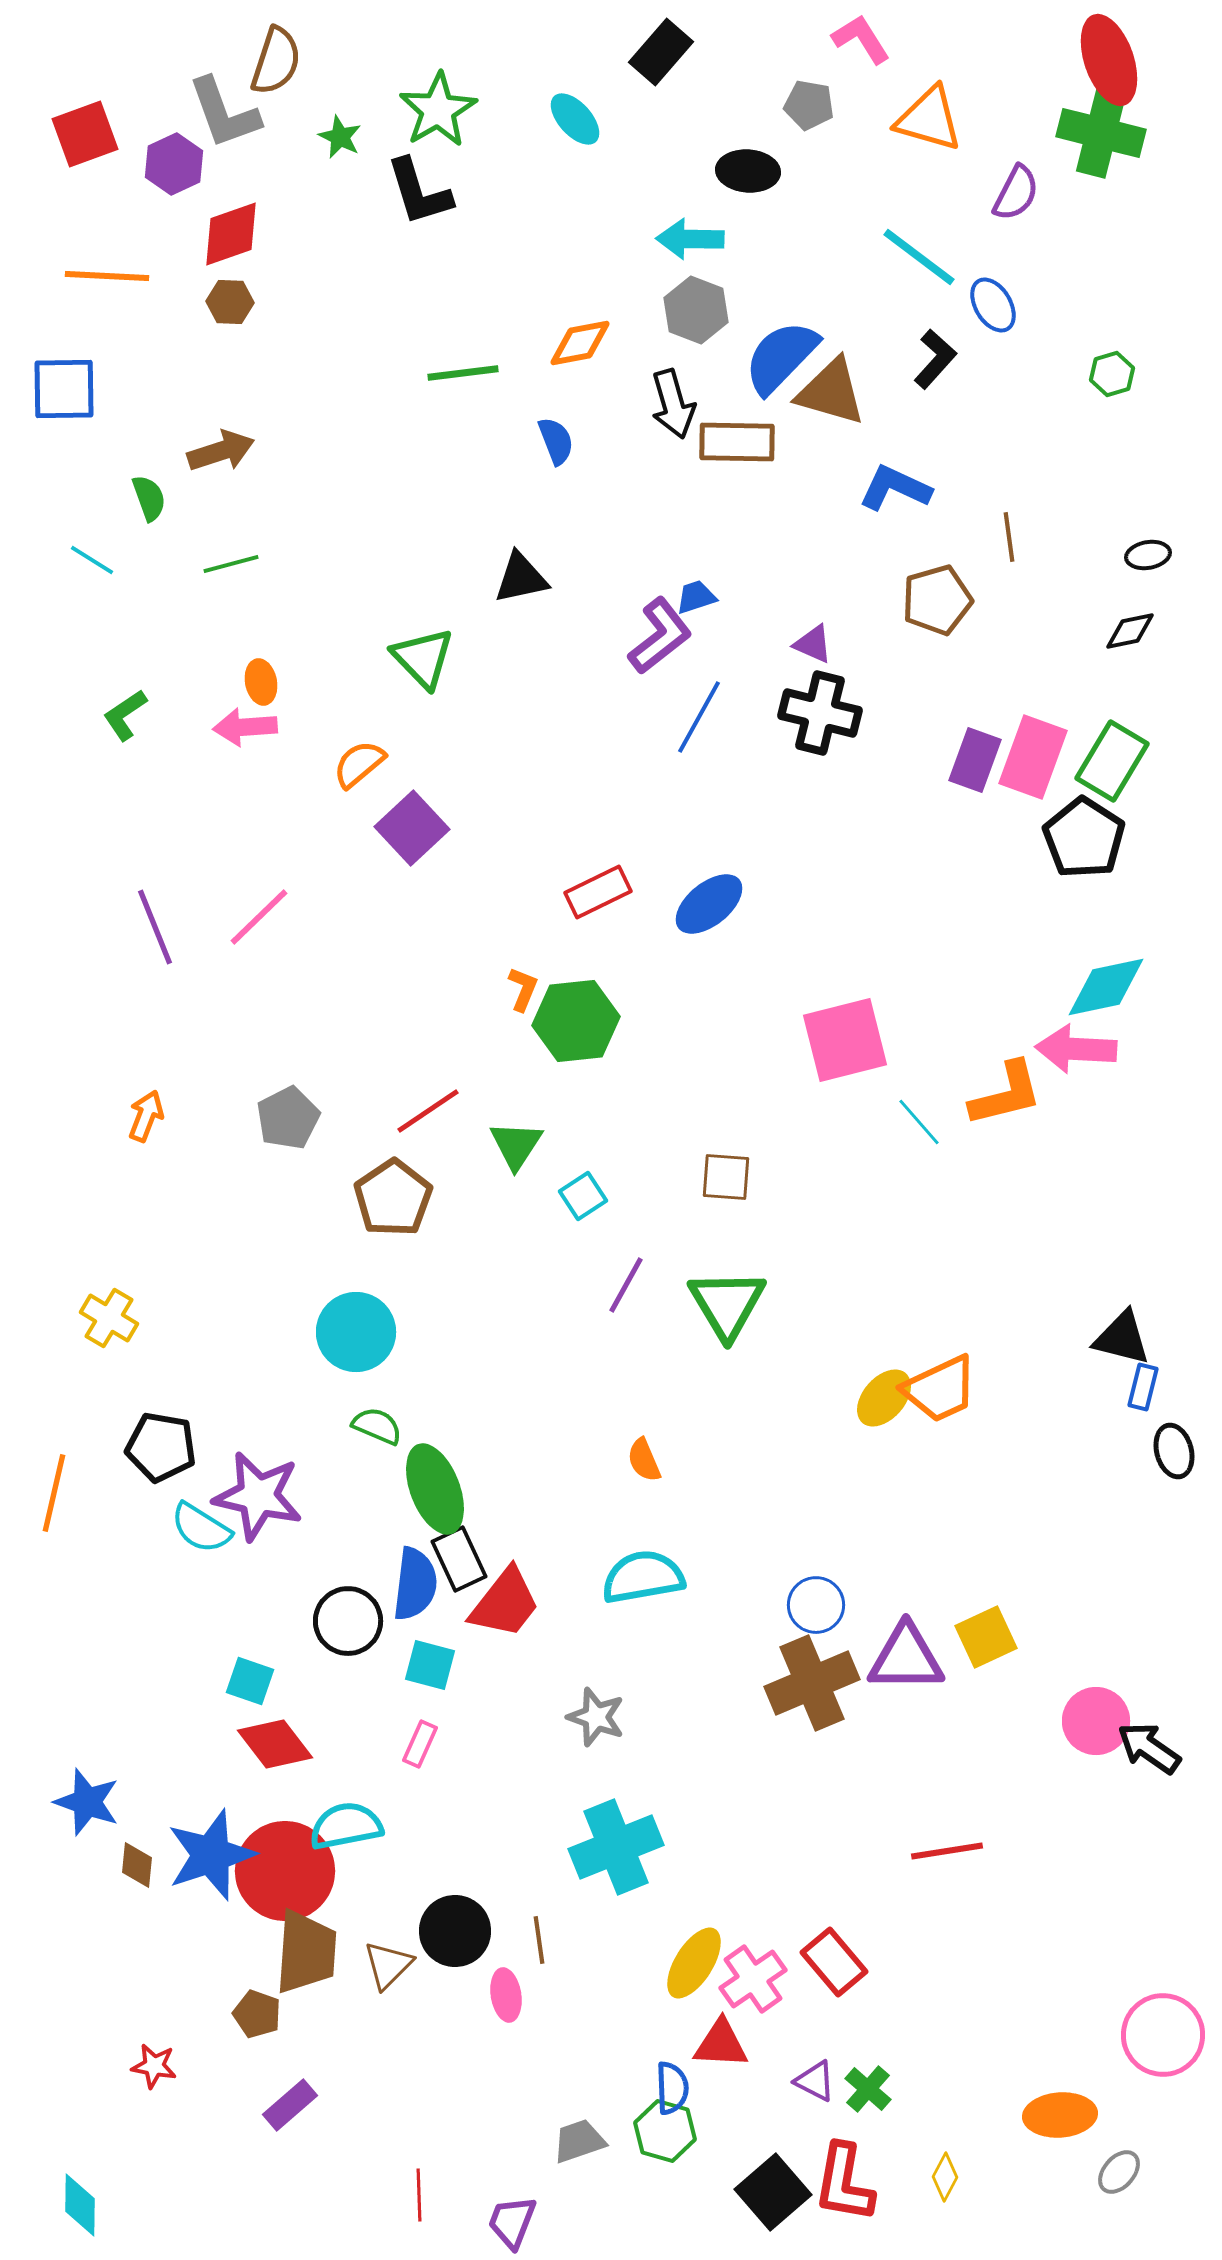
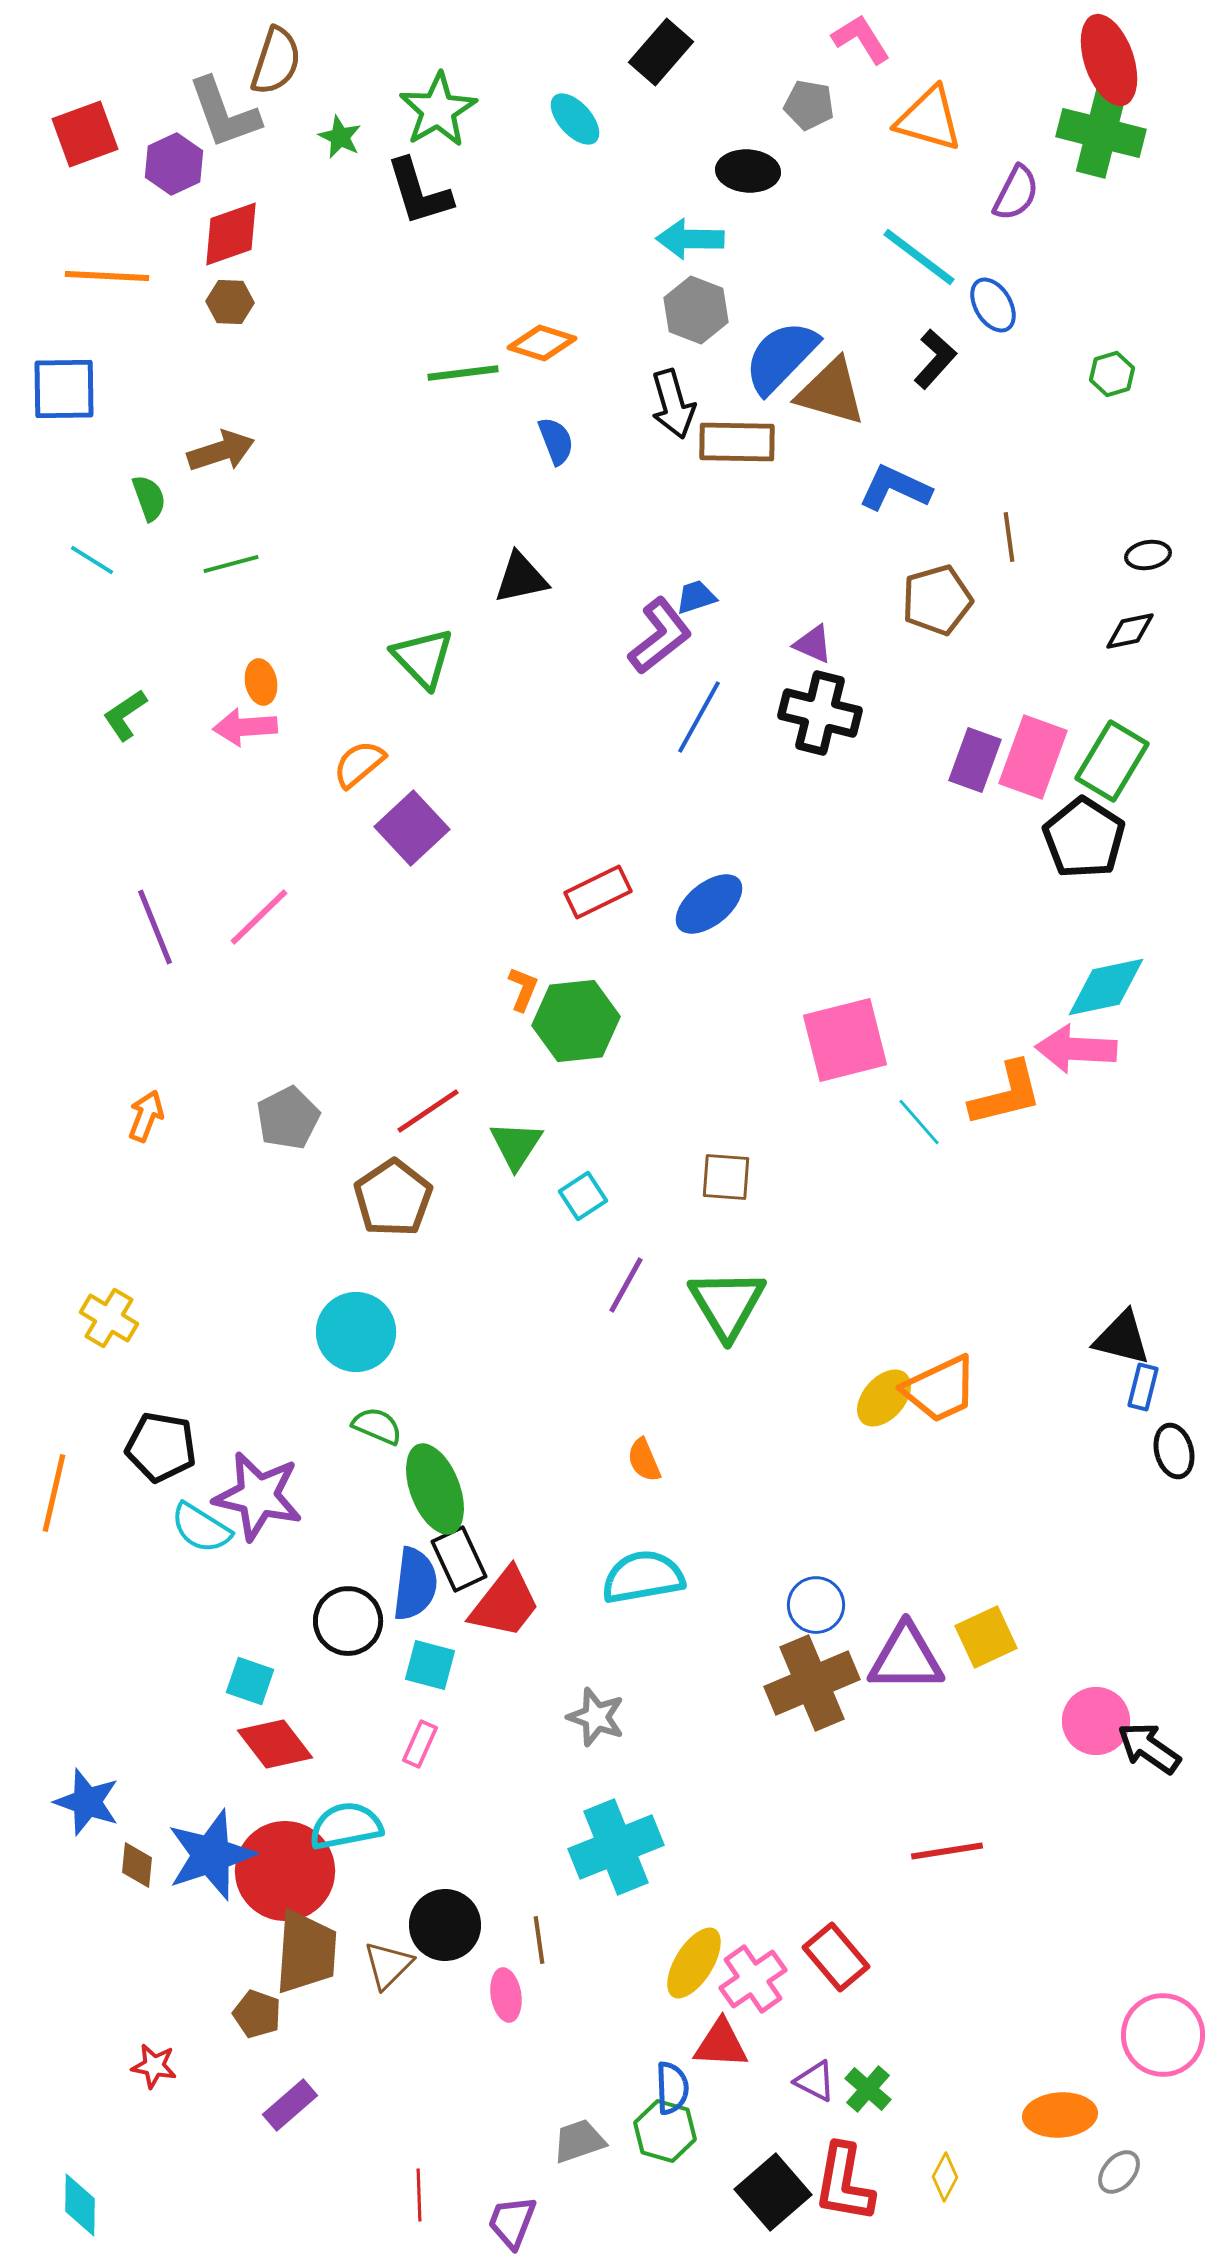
orange diamond at (580, 343): moved 38 px left; rotated 28 degrees clockwise
black circle at (455, 1931): moved 10 px left, 6 px up
red rectangle at (834, 1962): moved 2 px right, 5 px up
